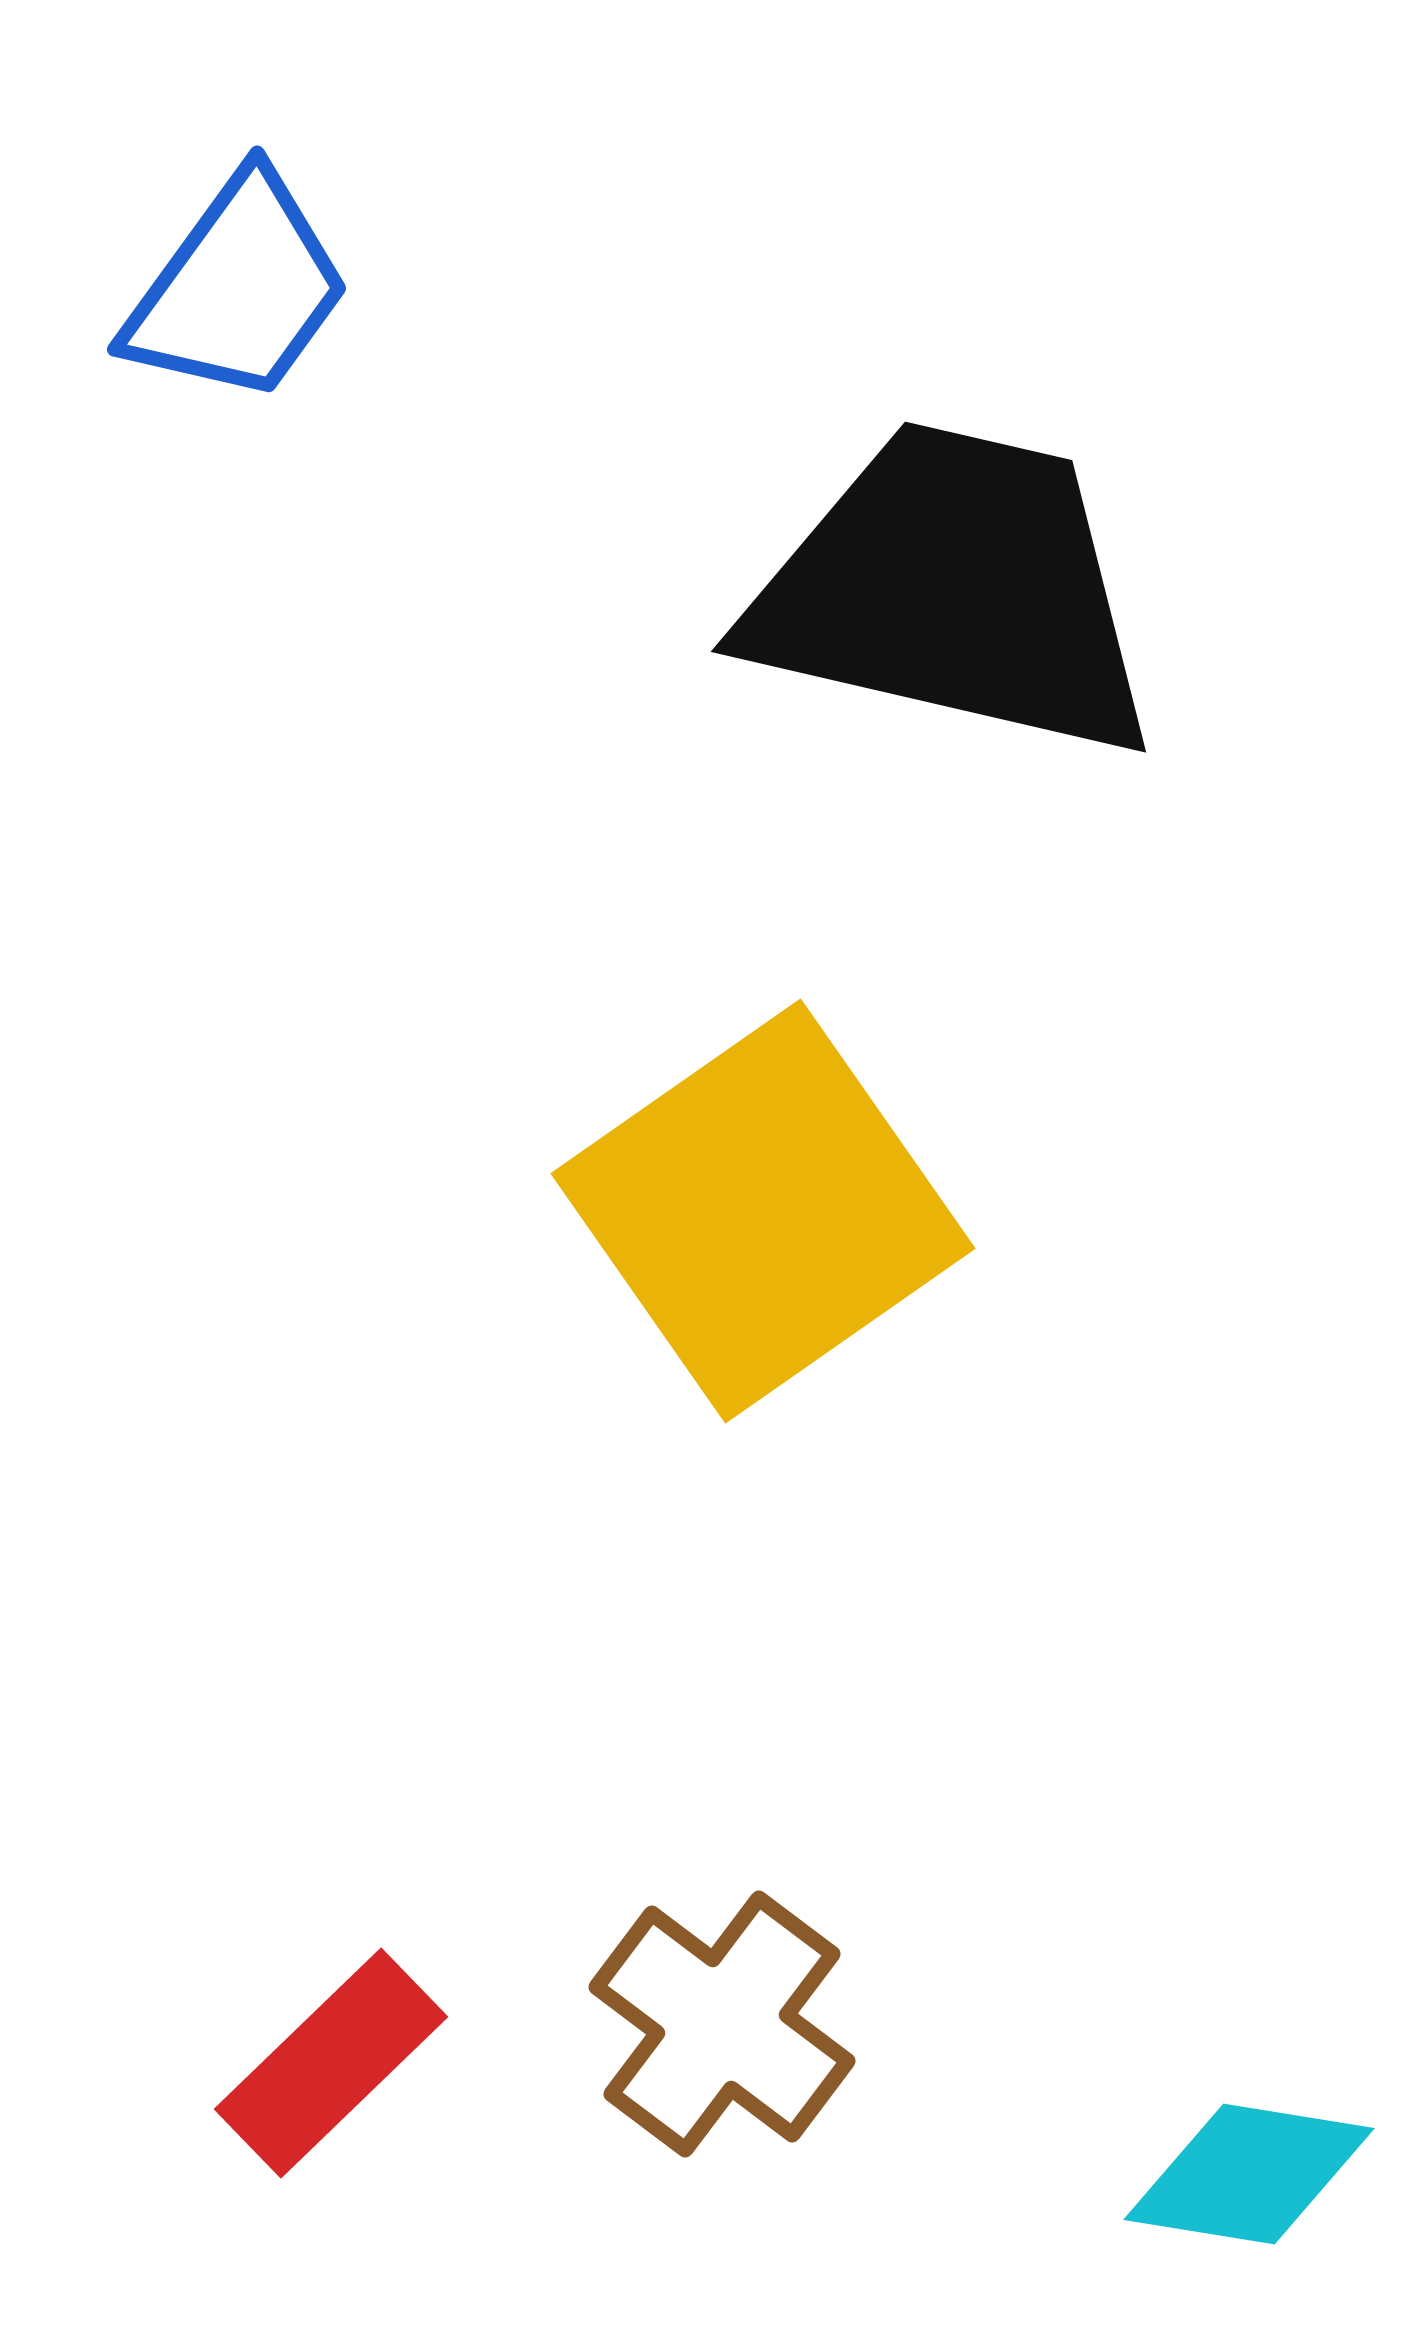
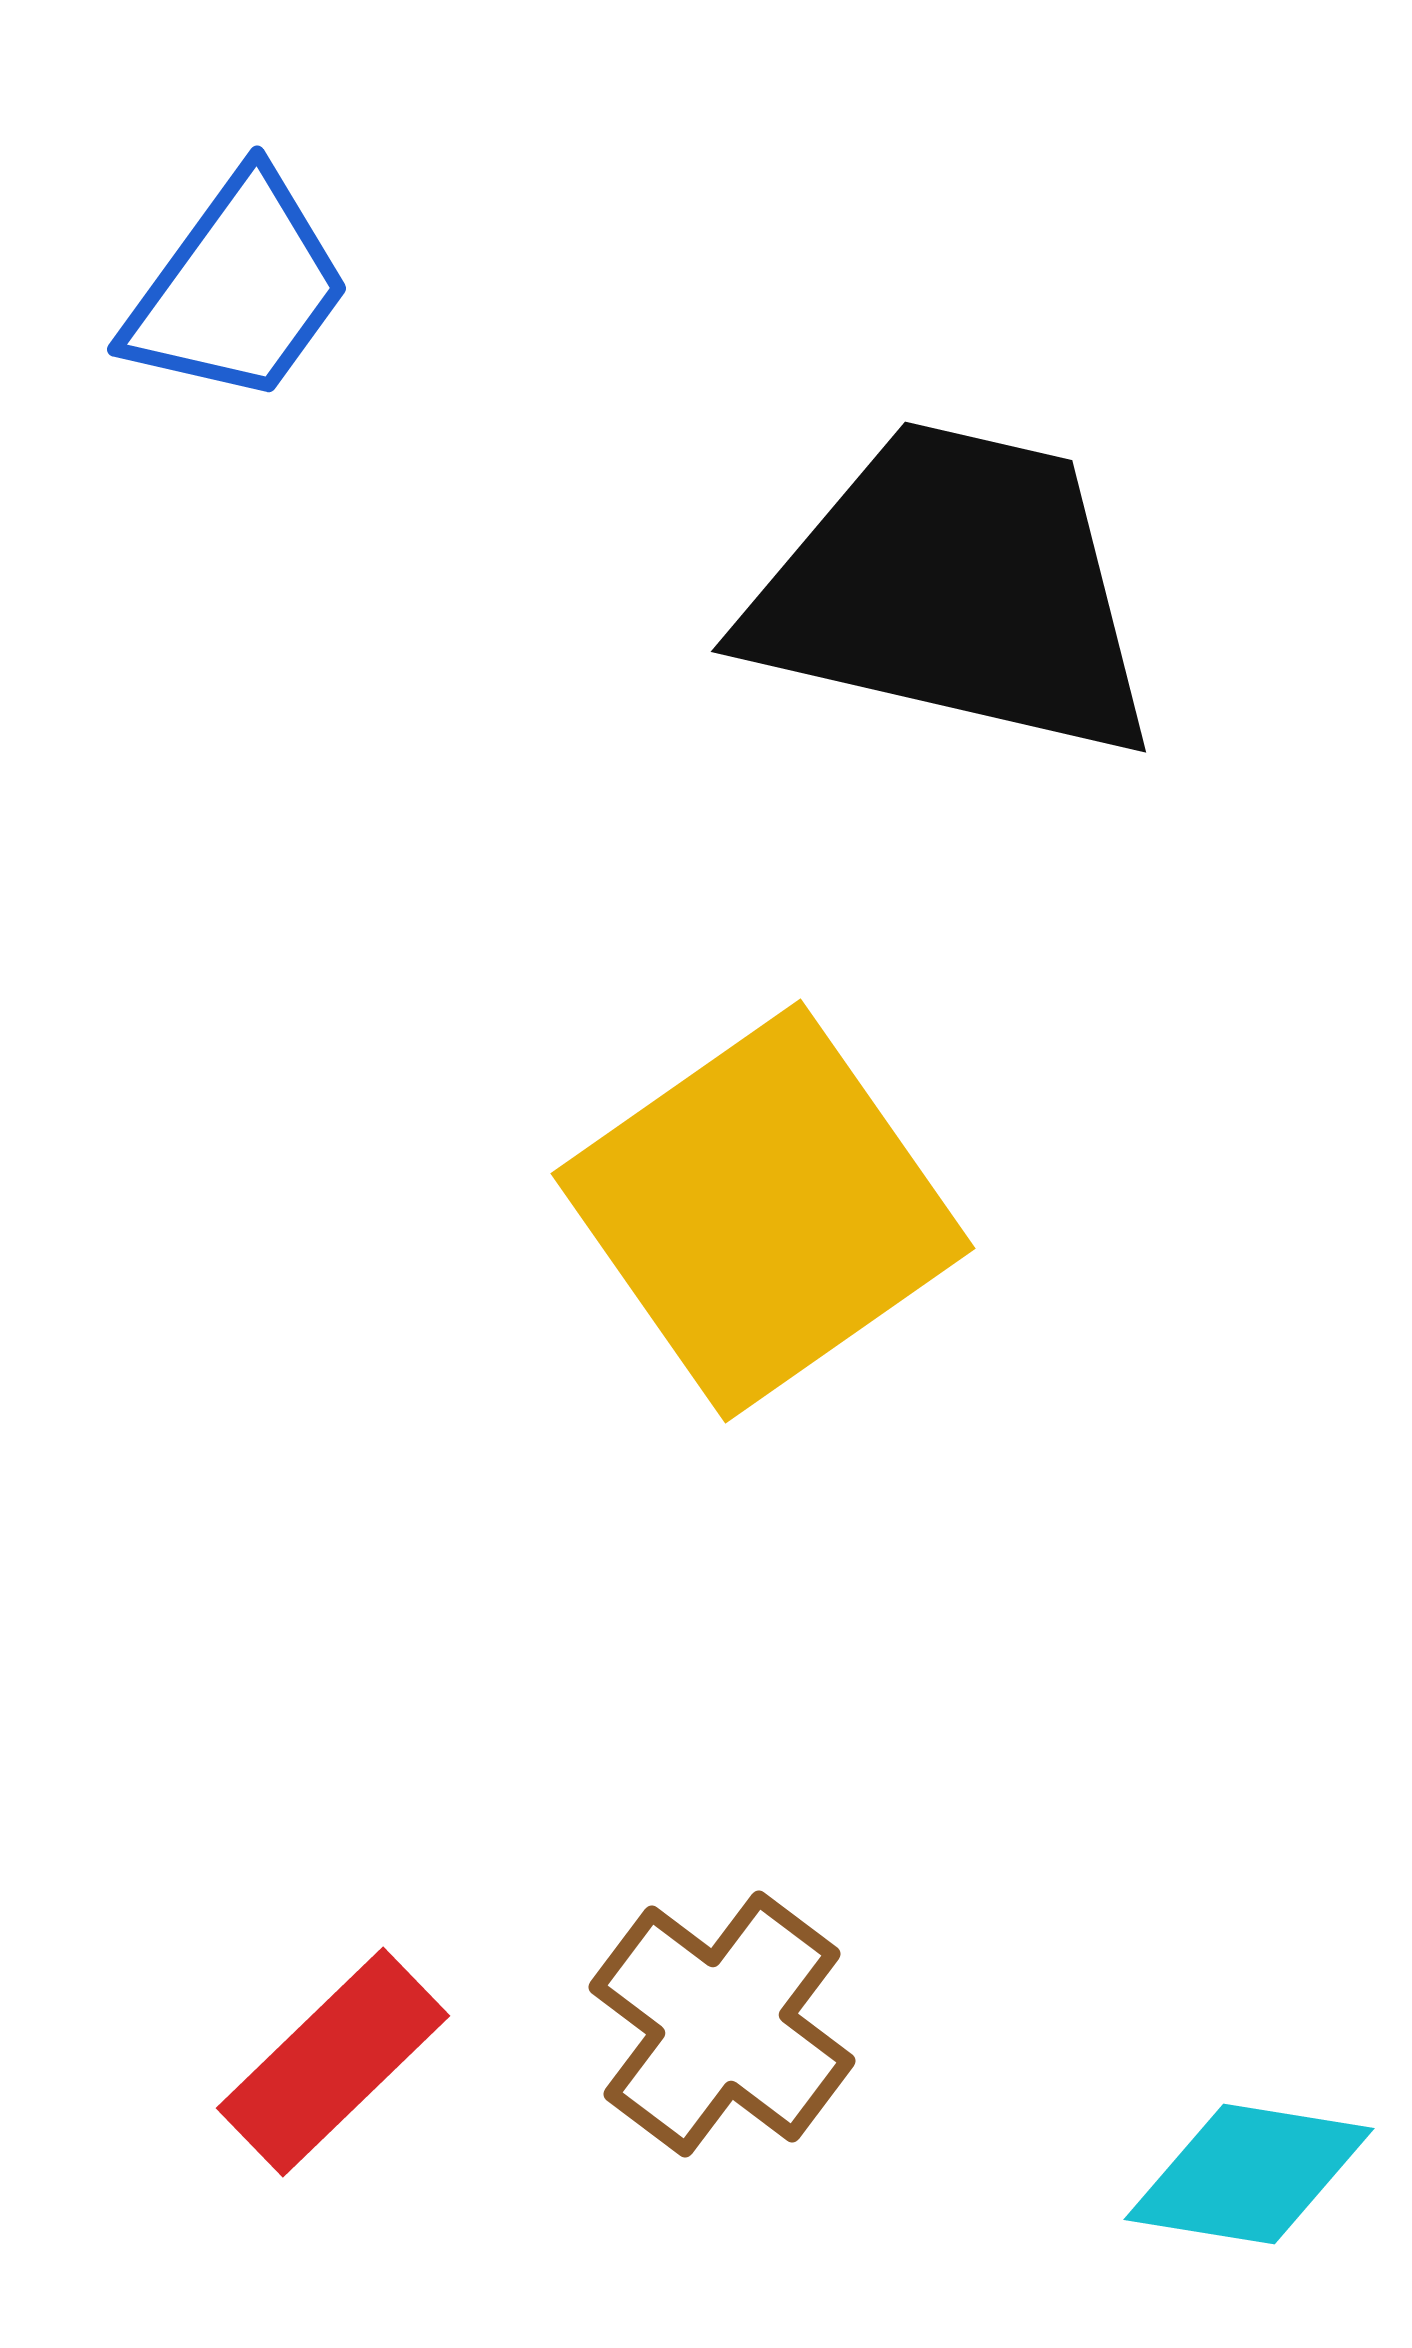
red rectangle: moved 2 px right, 1 px up
